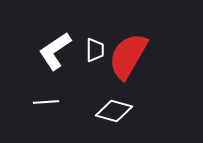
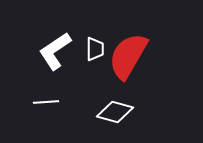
white trapezoid: moved 1 px up
white diamond: moved 1 px right, 1 px down
